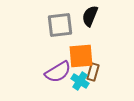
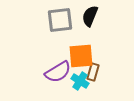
gray square: moved 5 px up
